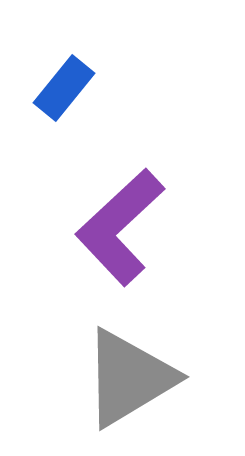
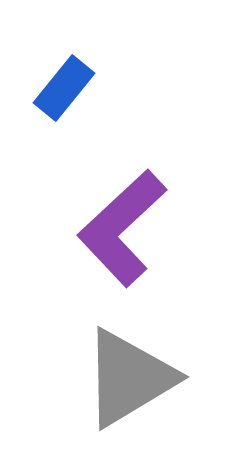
purple L-shape: moved 2 px right, 1 px down
